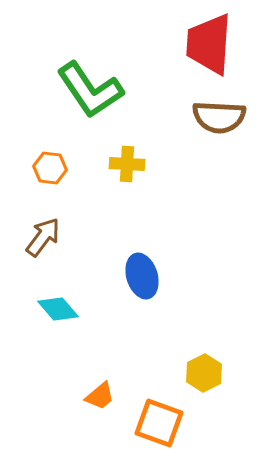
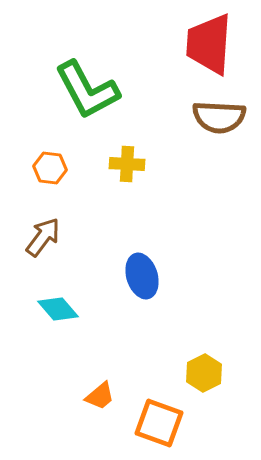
green L-shape: moved 3 px left; rotated 6 degrees clockwise
